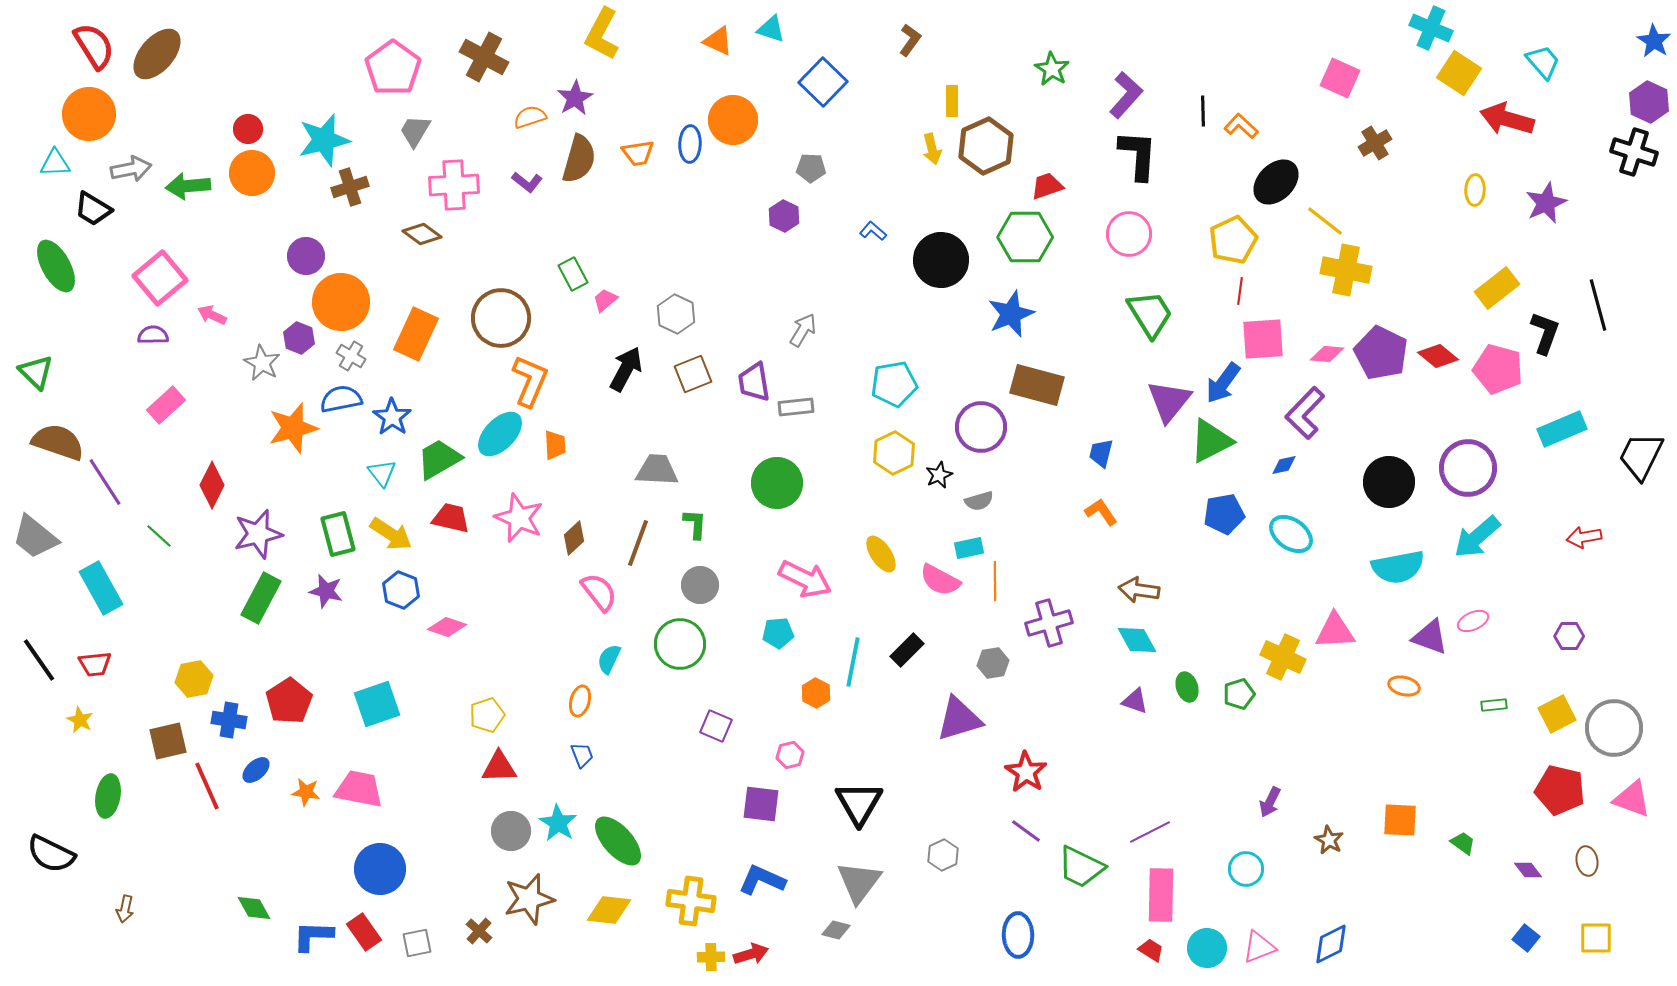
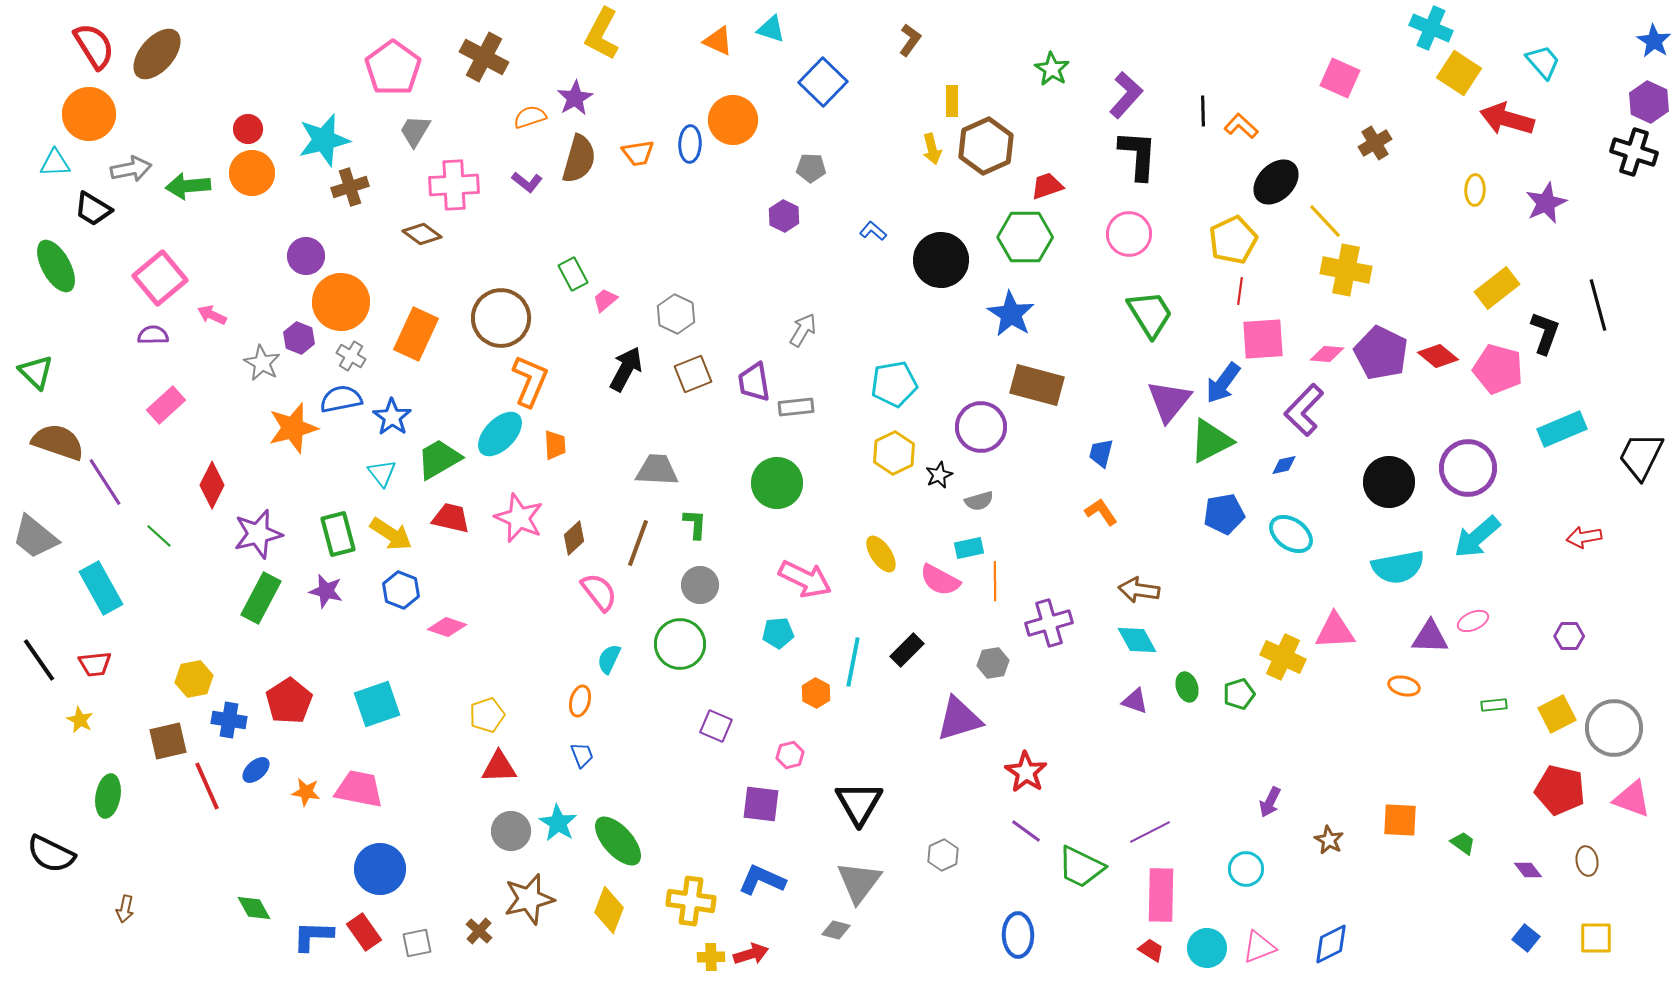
yellow line at (1325, 221): rotated 9 degrees clockwise
blue star at (1011, 314): rotated 18 degrees counterclockwise
purple L-shape at (1305, 413): moved 1 px left, 3 px up
purple triangle at (1430, 637): rotated 18 degrees counterclockwise
yellow diamond at (609, 910): rotated 75 degrees counterclockwise
